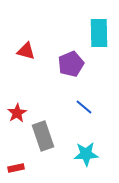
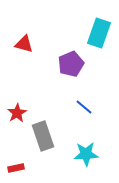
cyan rectangle: rotated 20 degrees clockwise
red triangle: moved 2 px left, 7 px up
